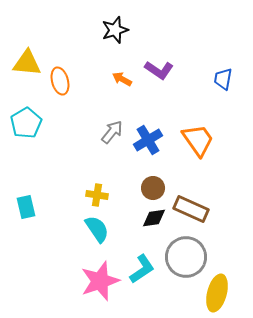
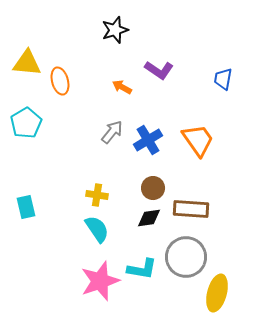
orange arrow: moved 8 px down
brown rectangle: rotated 20 degrees counterclockwise
black diamond: moved 5 px left
cyan L-shape: rotated 44 degrees clockwise
